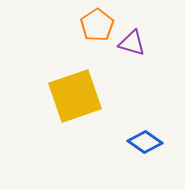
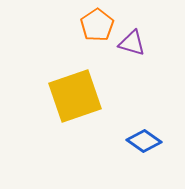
blue diamond: moved 1 px left, 1 px up
